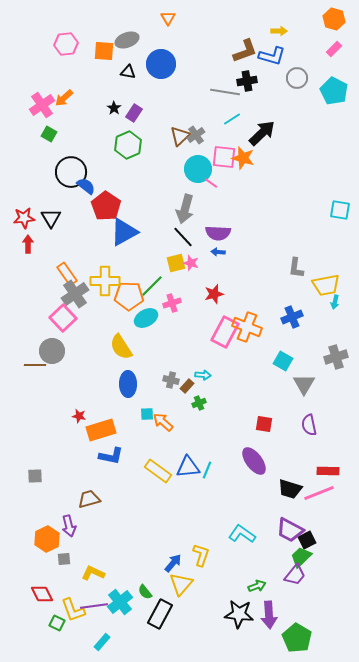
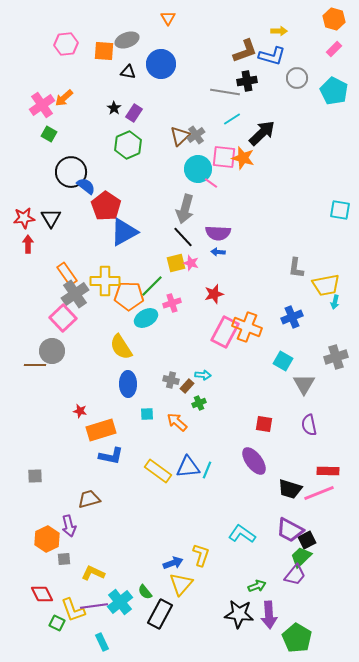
red star at (79, 416): moved 1 px right, 5 px up
orange arrow at (163, 422): moved 14 px right
blue arrow at (173, 563): rotated 30 degrees clockwise
cyan rectangle at (102, 642): rotated 66 degrees counterclockwise
